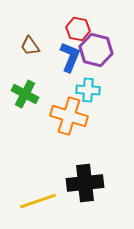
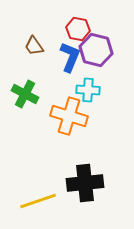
brown trapezoid: moved 4 px right
